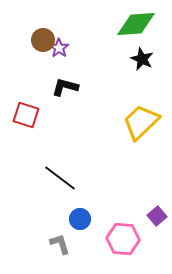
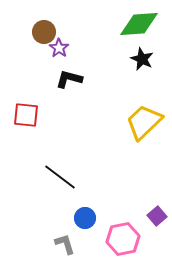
green diamond: moved 3 px right
brown circle: moved 1 px right, 8 px up
black L-shape: moved 4 px right, 8 px up
red square: rotated 12 degrees counterclockwise
yellow trapezoid: moved 3 px right
black line: moved 1 px up
blue circle: moved 5 px right, 1 px up
pink hexagon: rotated 16 degrees counterclockwise
gray L-shape: moved 5 px right
